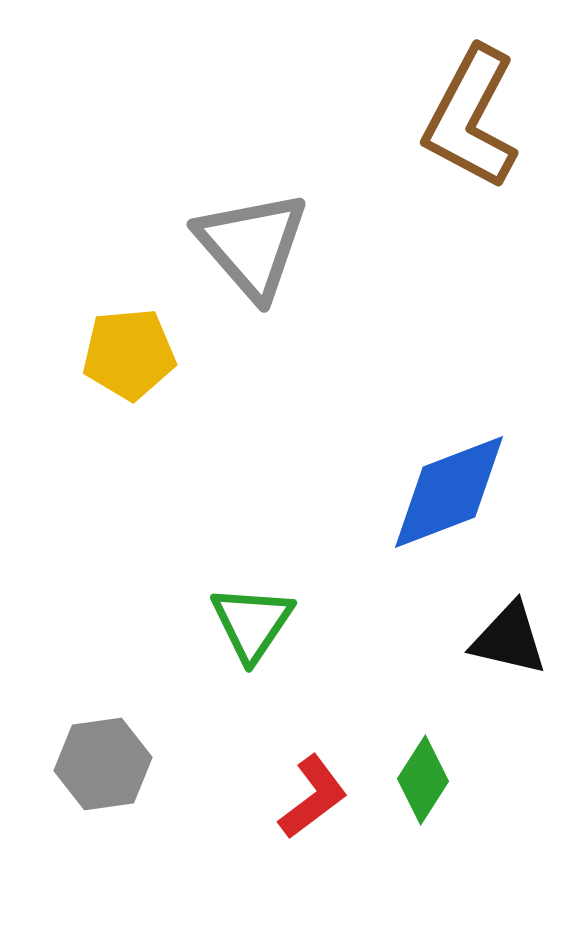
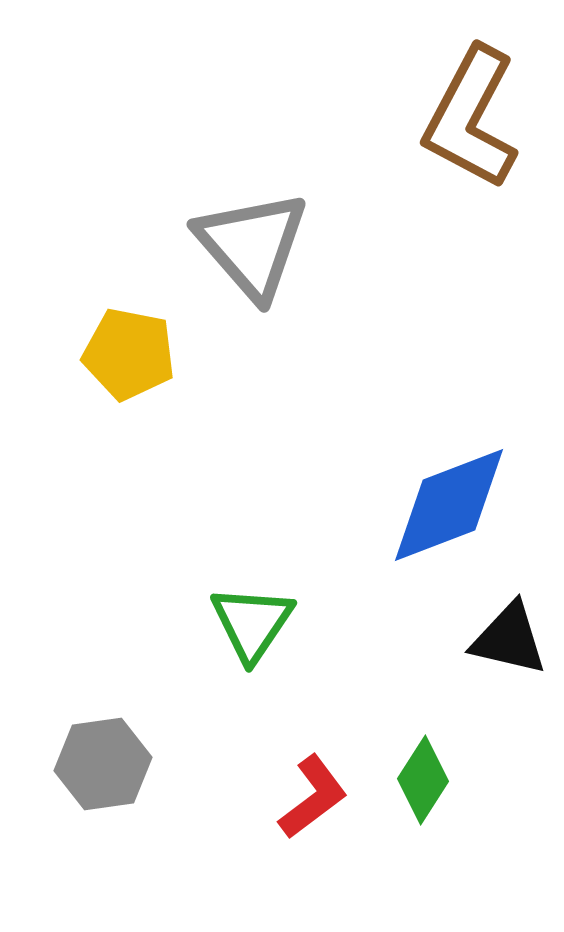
yellow pentagon: rotated 16 degrees clockwise
blue diamond: moved 13 px down
